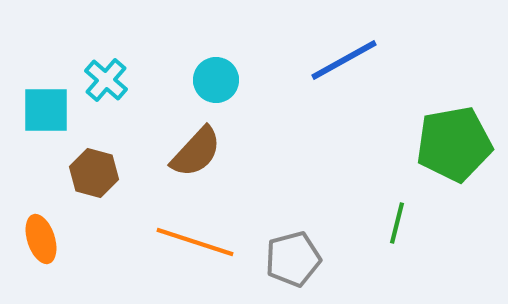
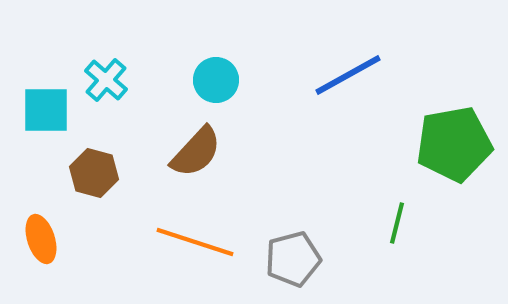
blue line: moved 4 px right, 15 px down
